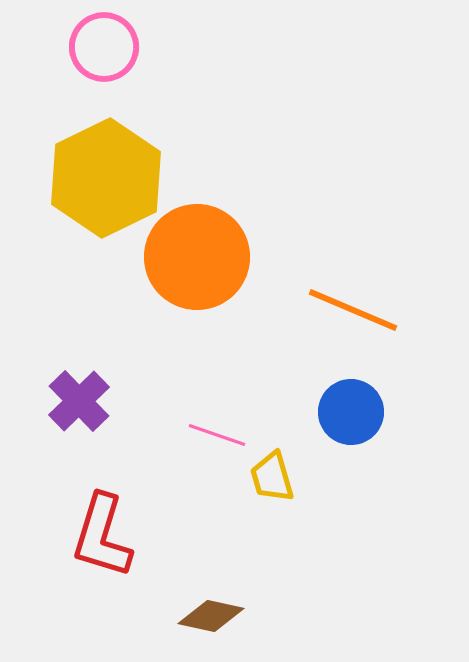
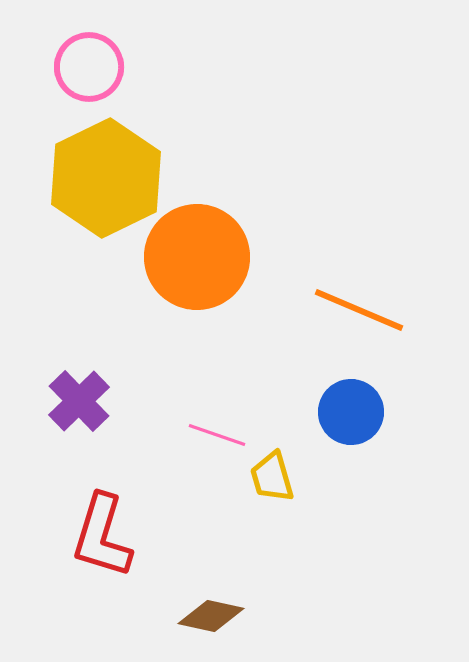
pink circle: moved 15 px left, 20 px down
orange line: moved 6 px right
